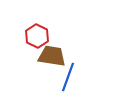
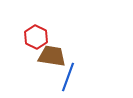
red hexagon: moved 1 px left, 1 px down
